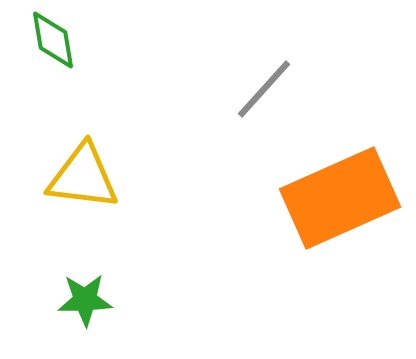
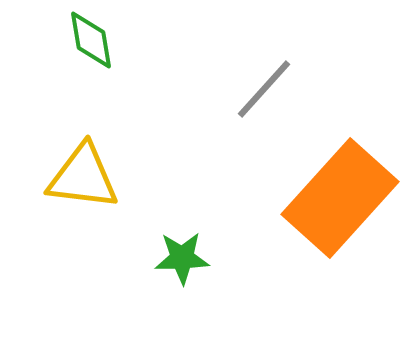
green diamond: moved 38 px right
orange rectangle: rotated 24 degrees counterclockwise
green star: moved 97 px right, 42 px up
